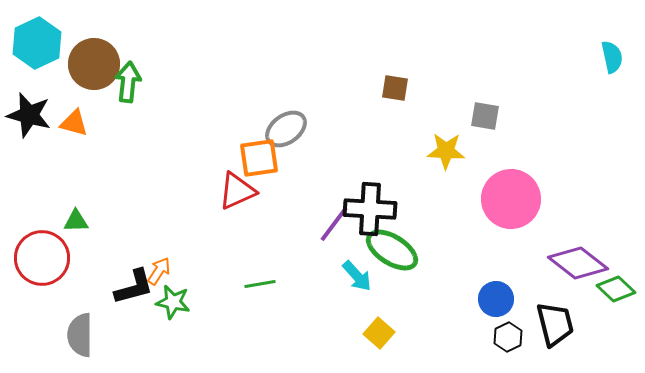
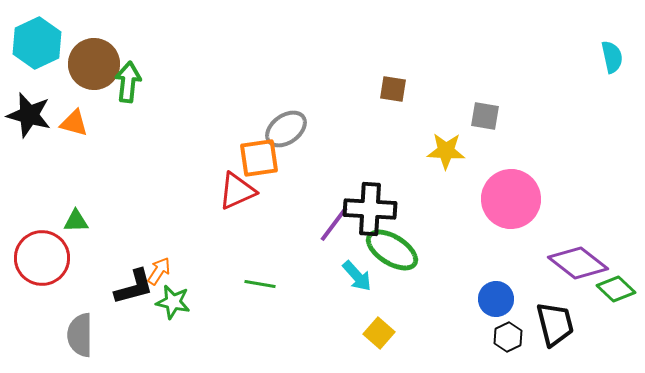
brown square: moved 2 px left, 1 px down
green line: rotated 20 degrees clockwise
